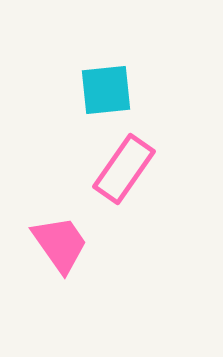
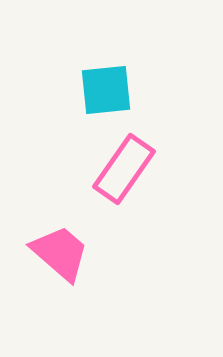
pink trapezoid: moved 9 px down; rotated 14 degrees counterclockwise
